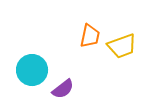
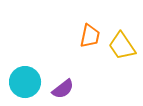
yellow trapezoid: rotated 76 degrees clockwise
cyan circle: moved 7 px left, 12 px down
